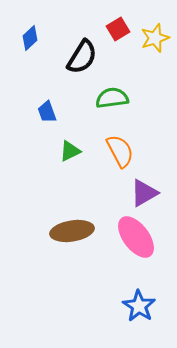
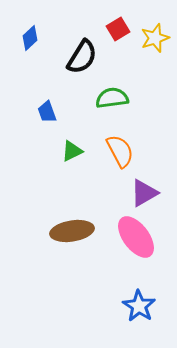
green triangle: moved 2 px right
